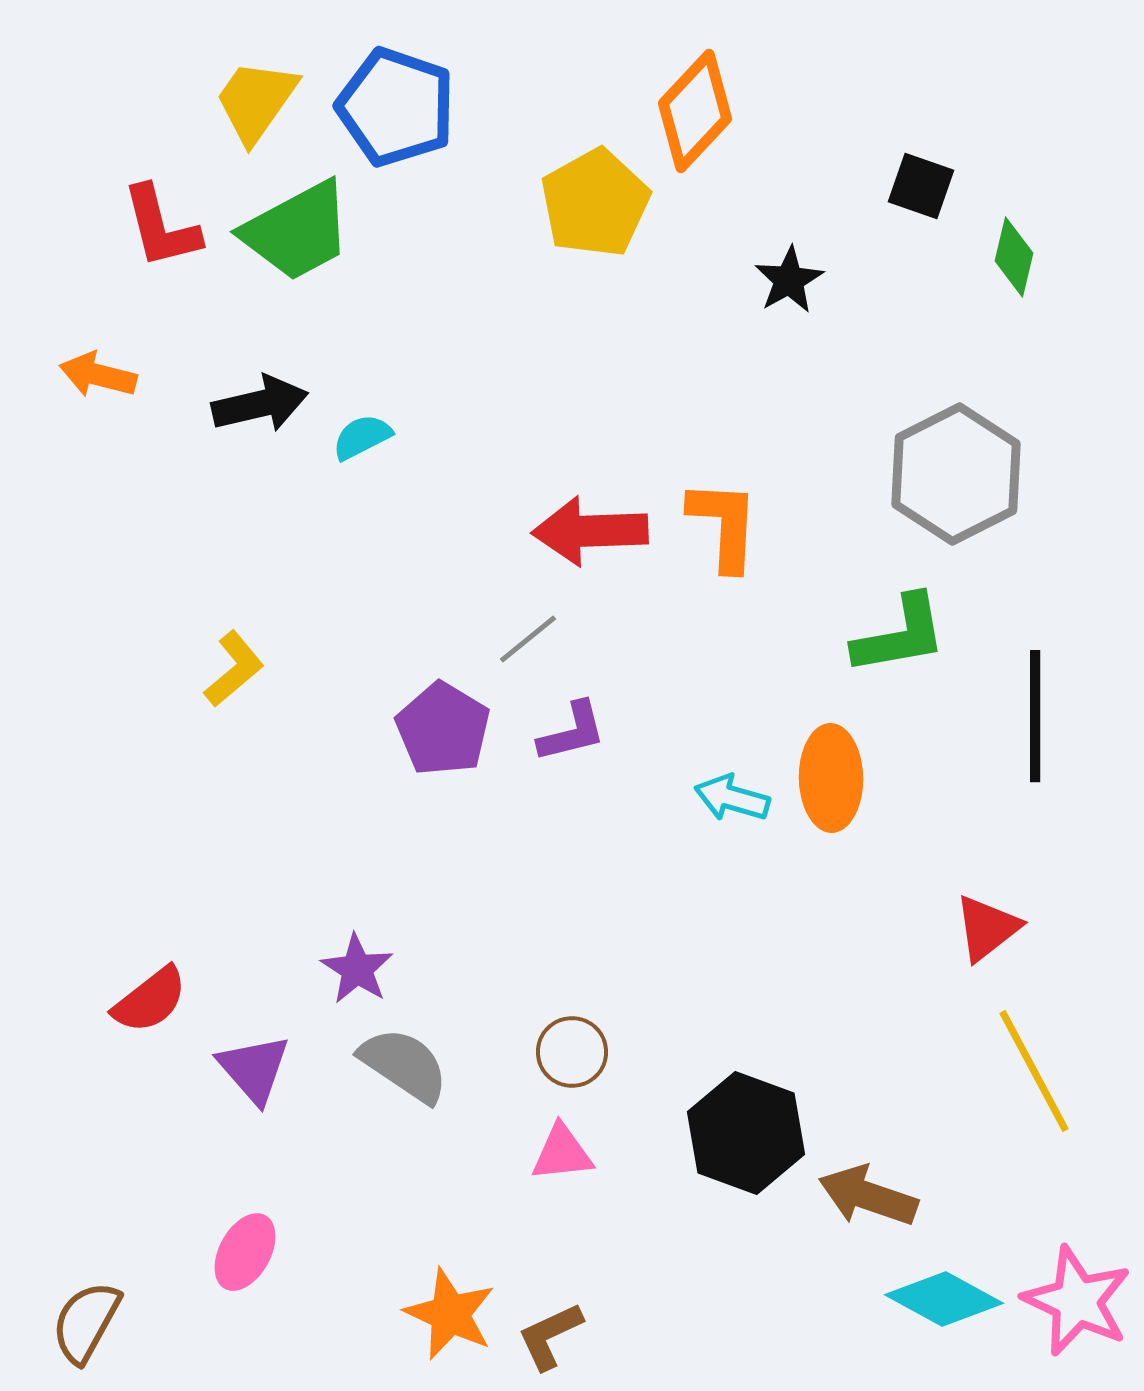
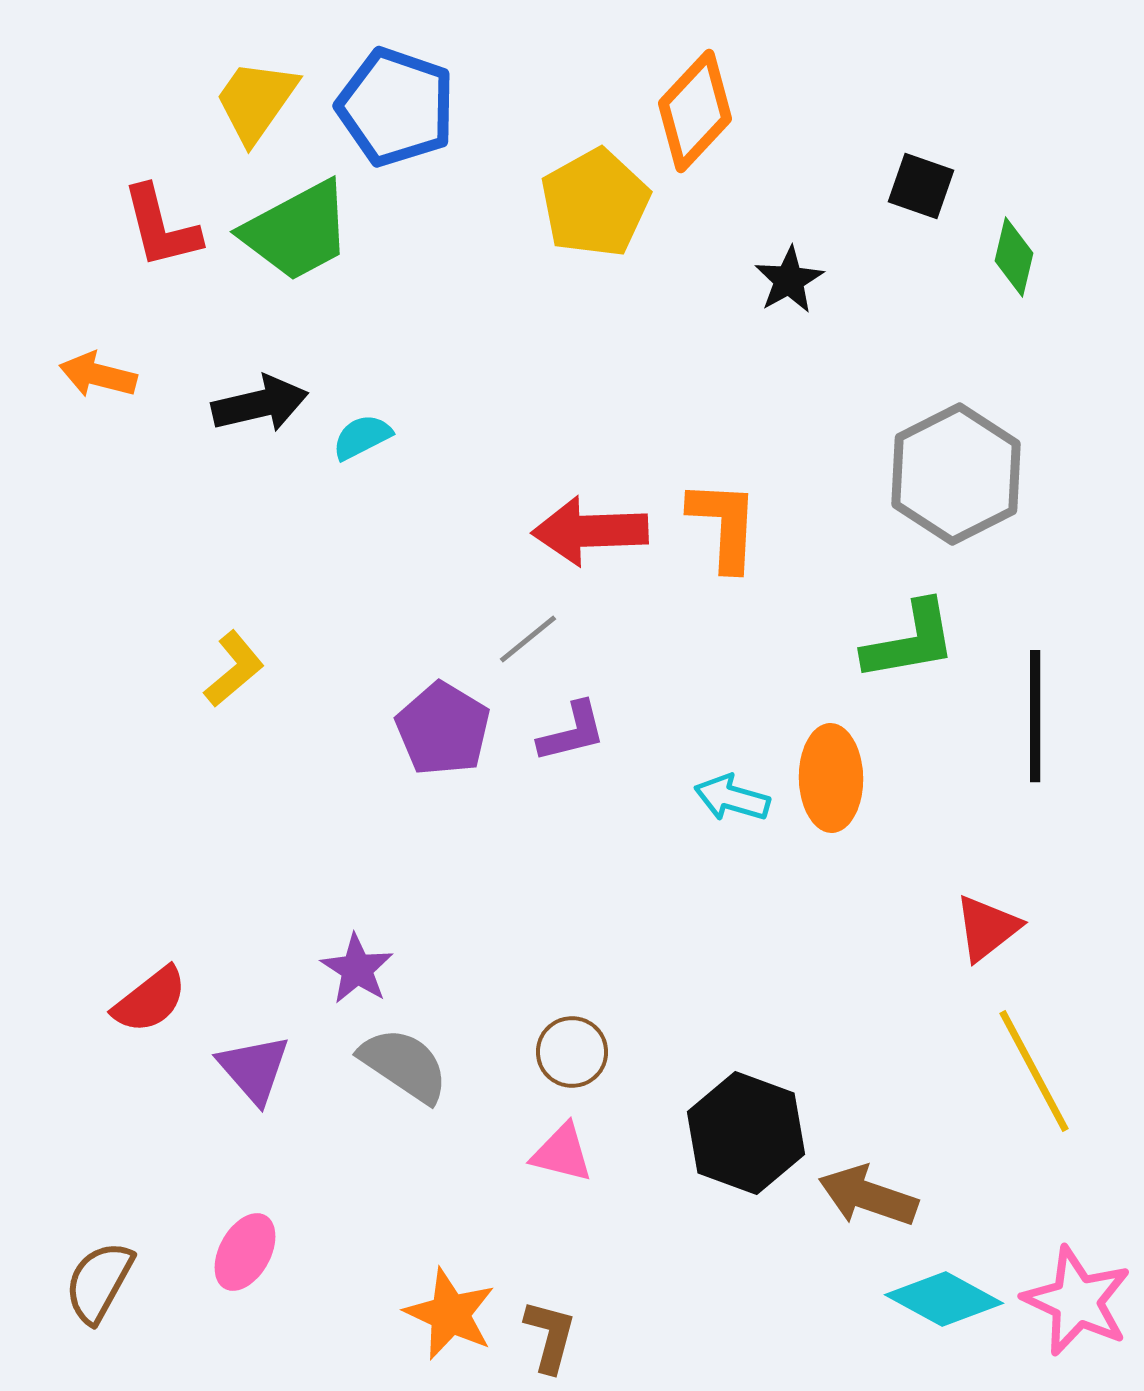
green L-shape: moved 10 px right, 6 px down
pink triangle: rotated 20 degrees clockwise
brown semicircle: moved 13 px right, 40 px up
brown L-shape: rotated 130 degrees clockwise
